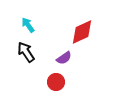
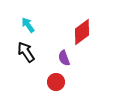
red diamond: rotated 12 degrees counterclockwise
purple semicircle: rotated 105 degrees clockwise
